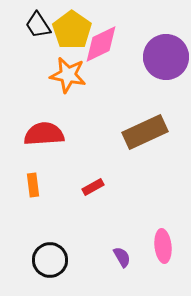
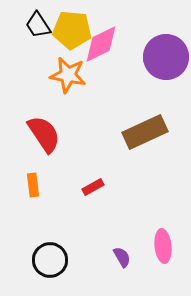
yellow pentagon: rotated 30 degrees counterclockwise
red semicircle: rotated 60 degrees clockwise
